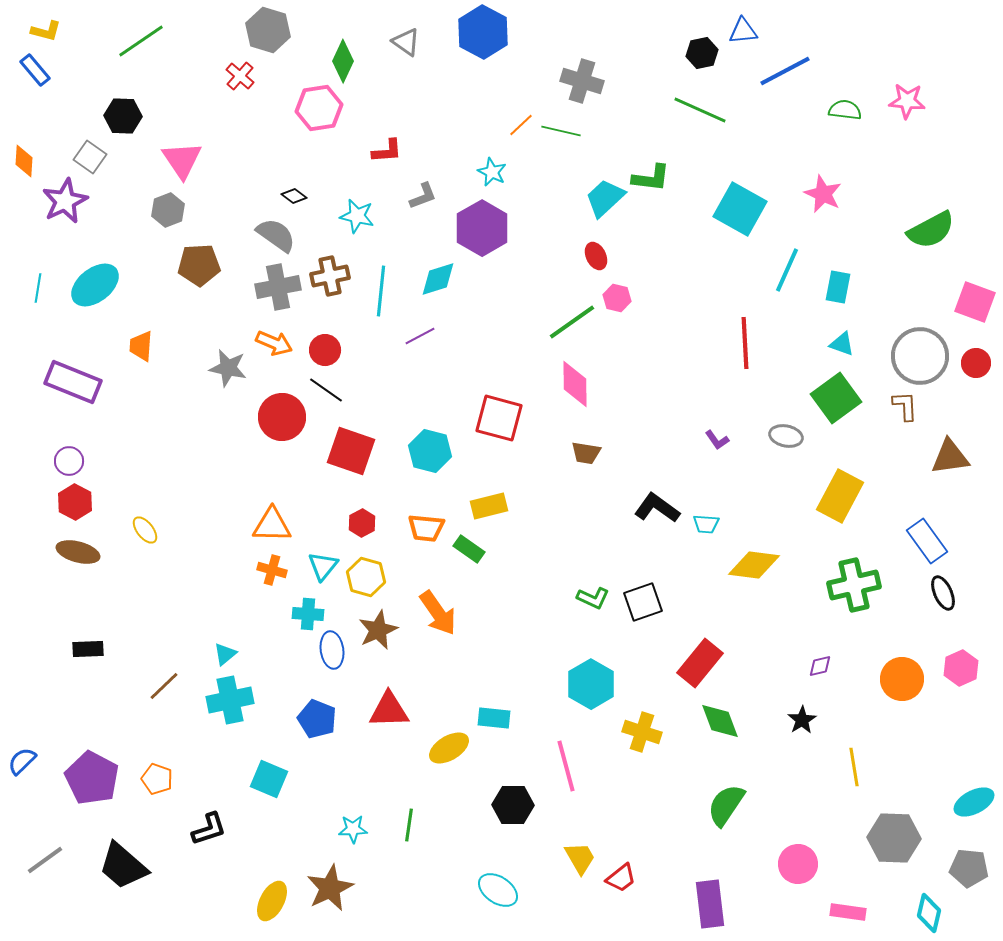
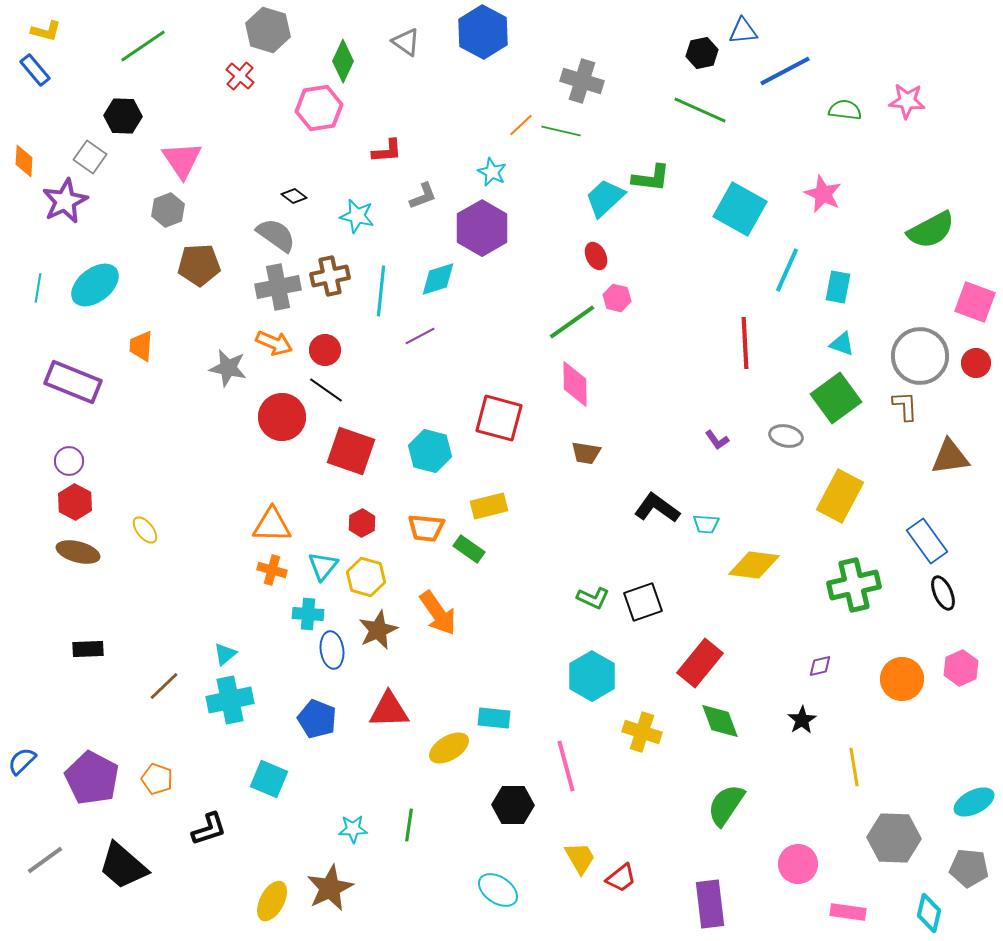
green line at (141, 41): moved 2 px right, 5 px down
cyan hexagon at (591, 684): moved 1 px right, 8 px up
